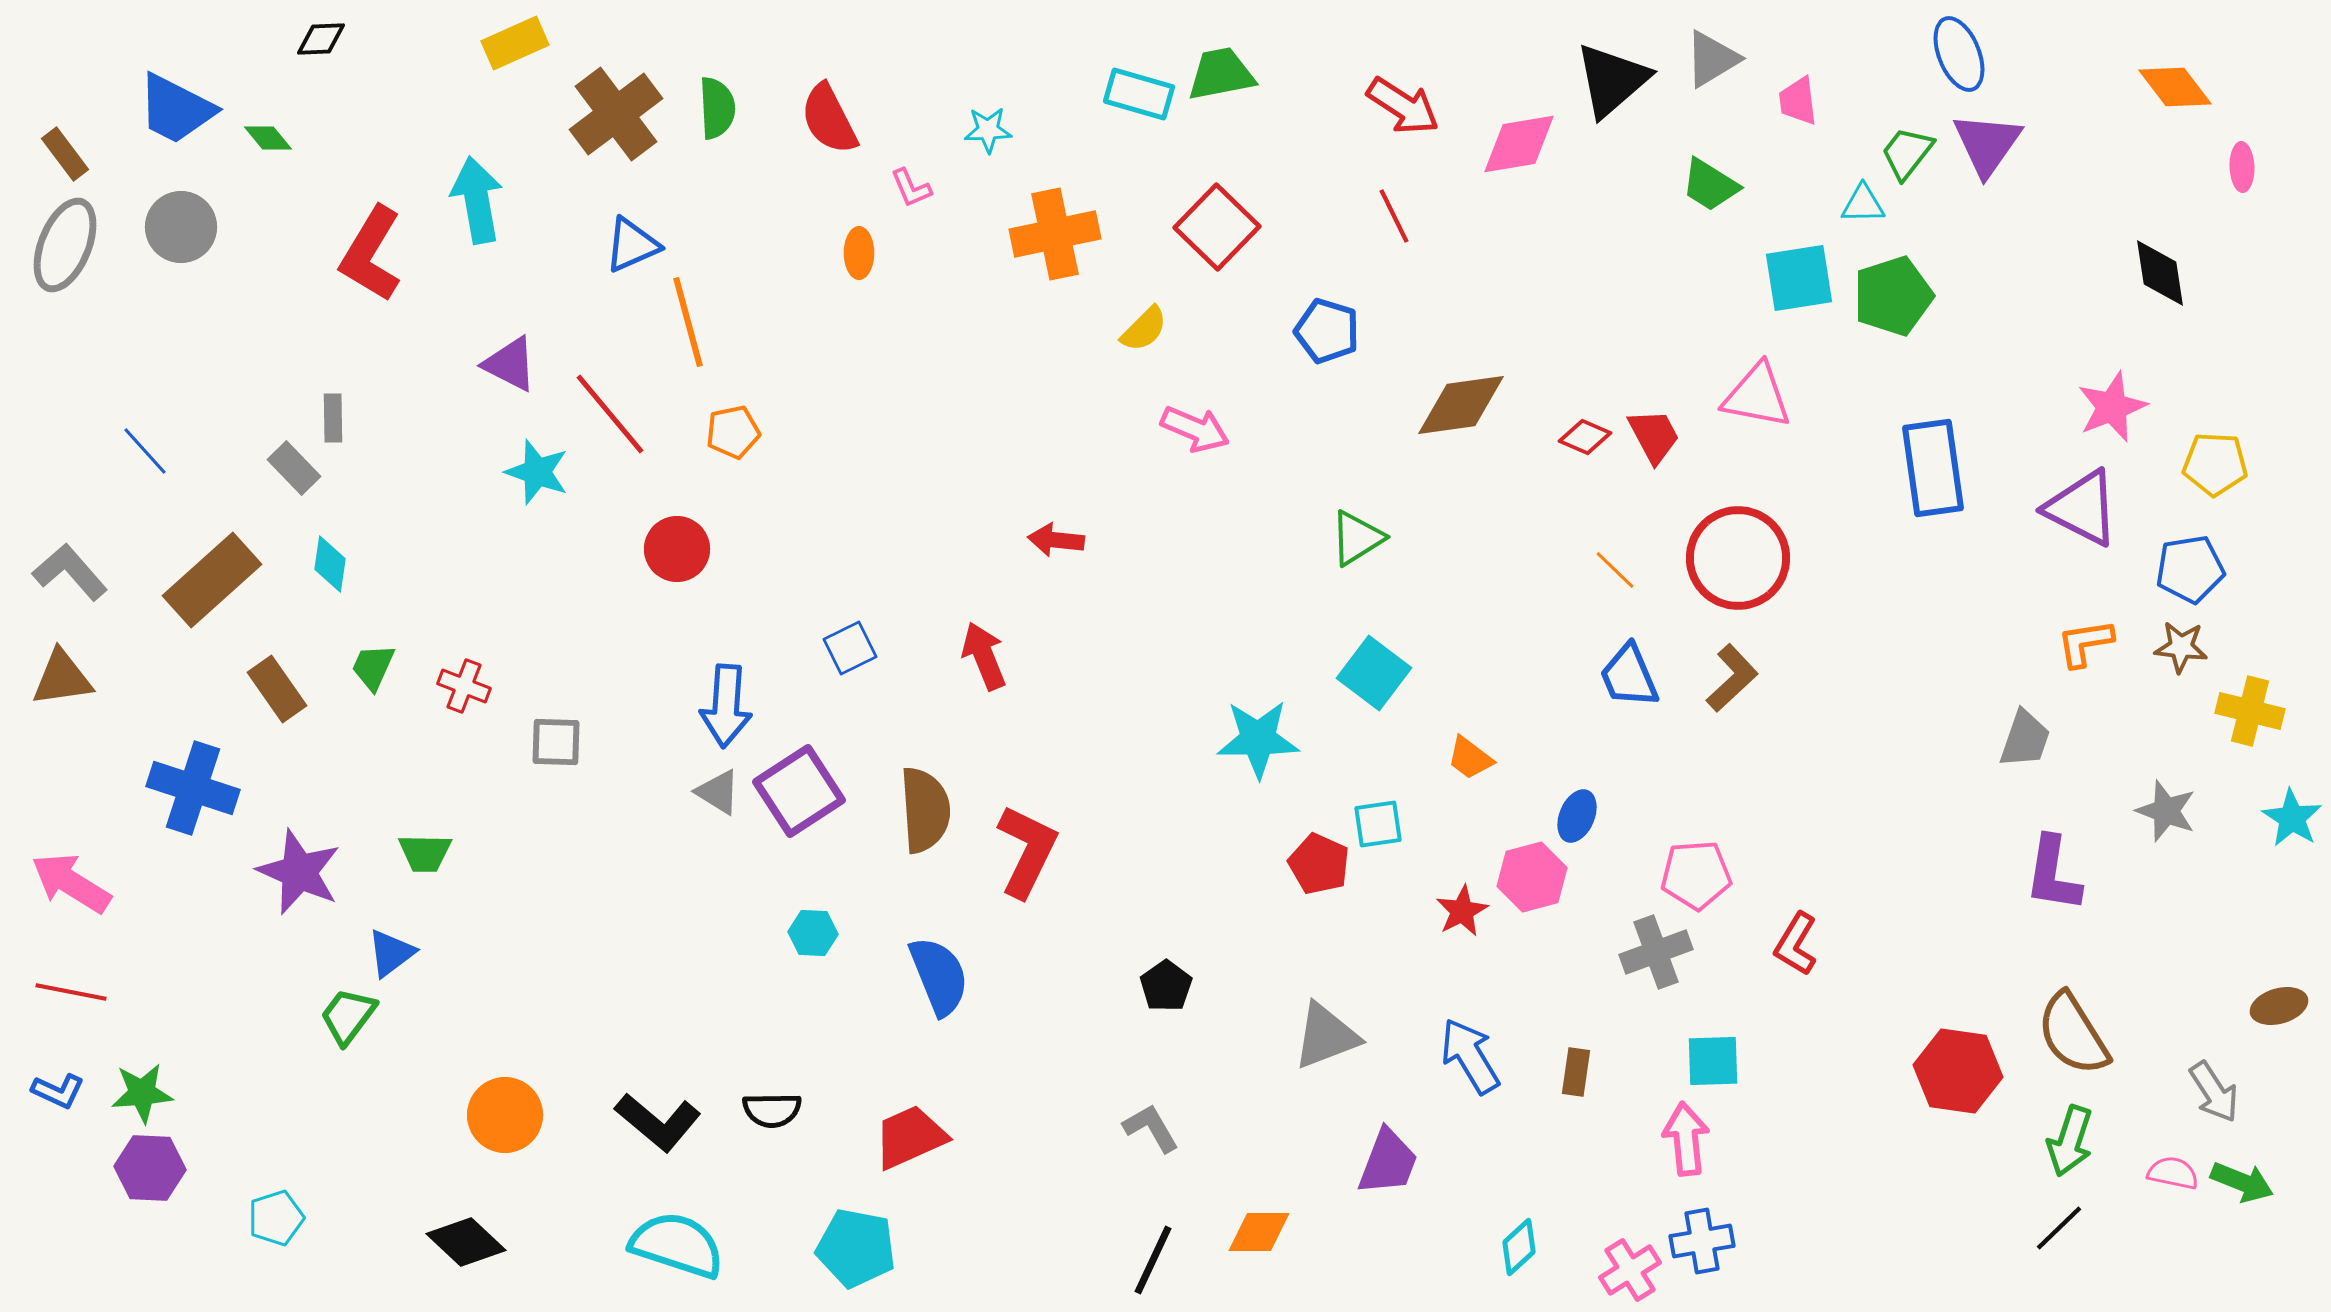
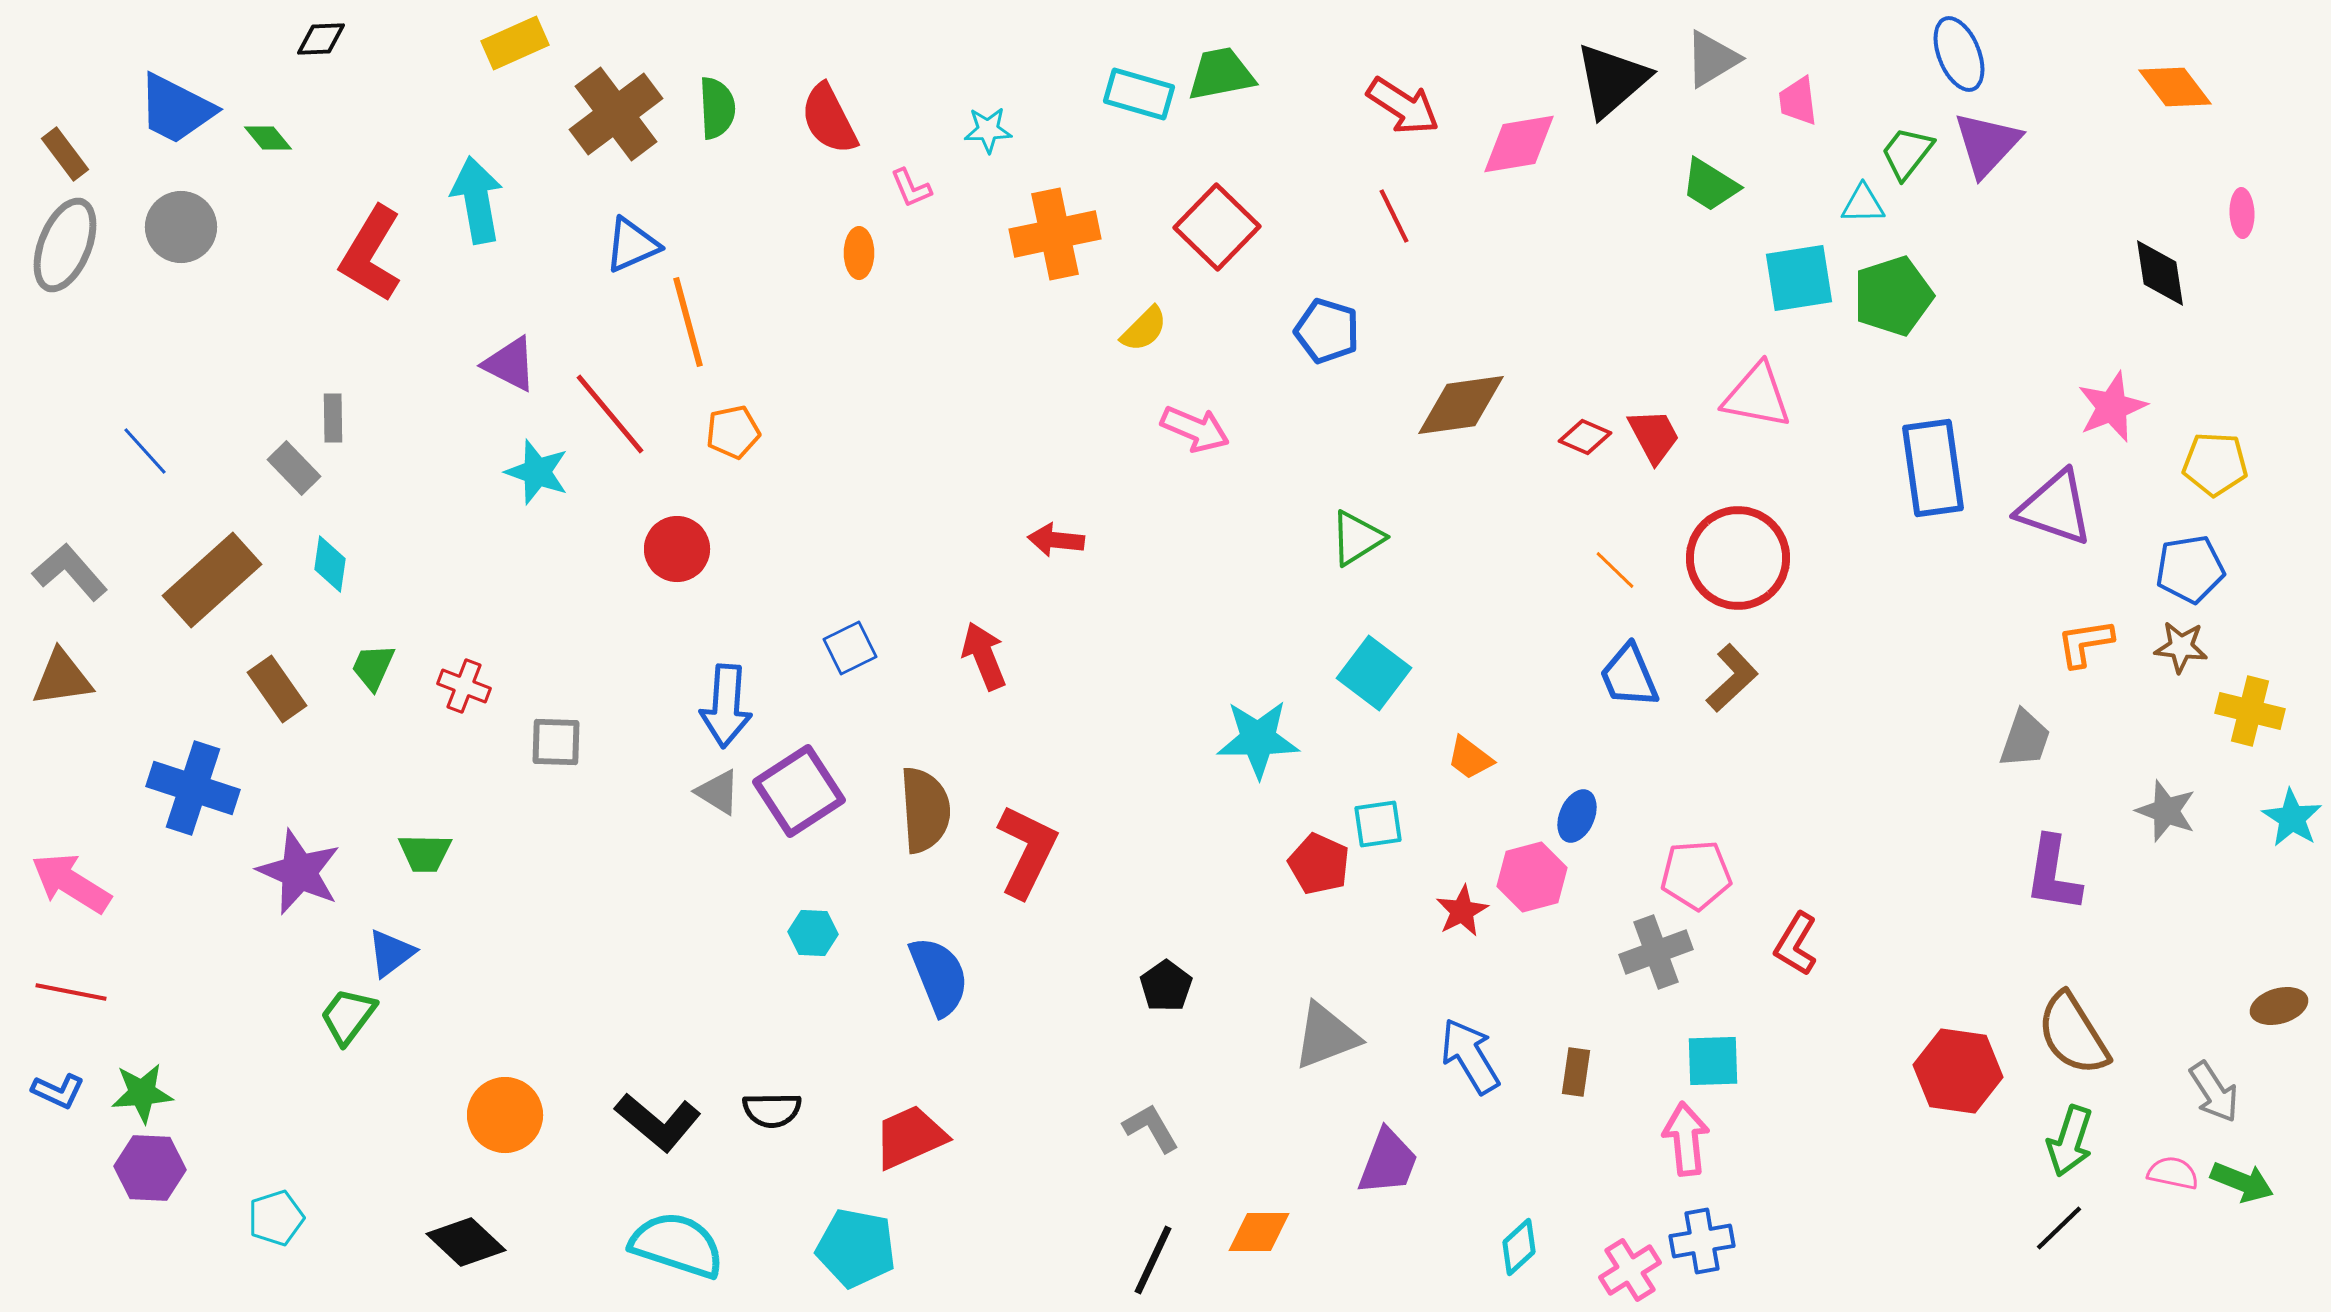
purple triangle at (1987, 144): rotated 8 degrees clockwise
pink ellipse at (2242, 167): moved 46 px down
purple triangle at (2082, 508): moved 27 px left; rotated 8 degrees counterclockwise
